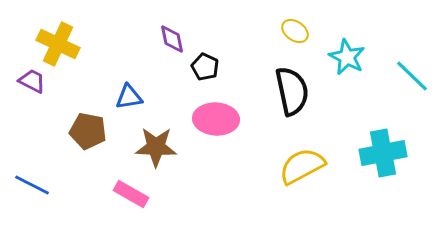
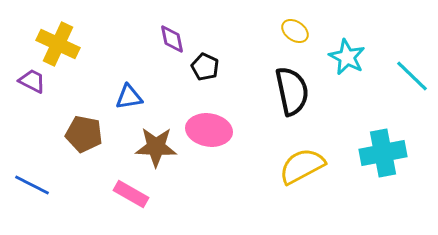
pink ellipse: moved 7 px left, 11 px down; rotated 6 degrees clockwise
brown pentagon: moved 4 px left, 3 px down
